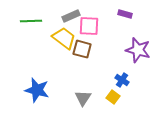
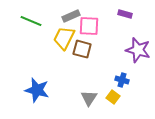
green line: rotated 25 degrees clockwise
yellow trapezoid: rotated 100 degrees counterclockwise
blue cross: rotated 16 degrees counterclockwise
gray triangle: moved 6 px right
